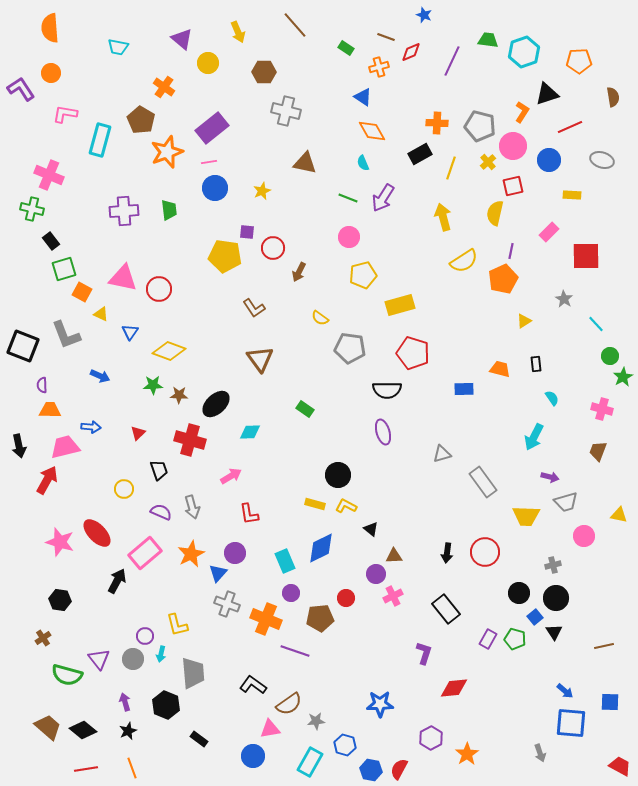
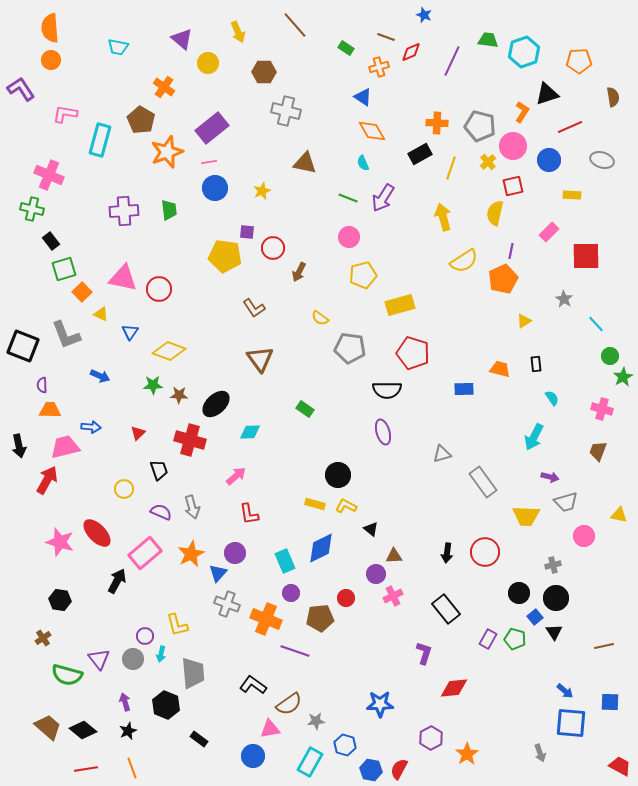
orange circle at (51, 73): moved 13 px up
orange square at (82, 292): rotated 18 degrees clockwise
pink arrow at (231, 476): moved 5 px right; rotated 10 degrees counterclockwise
